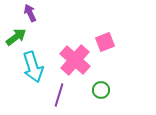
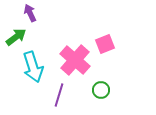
pink square: moved 2 px down
